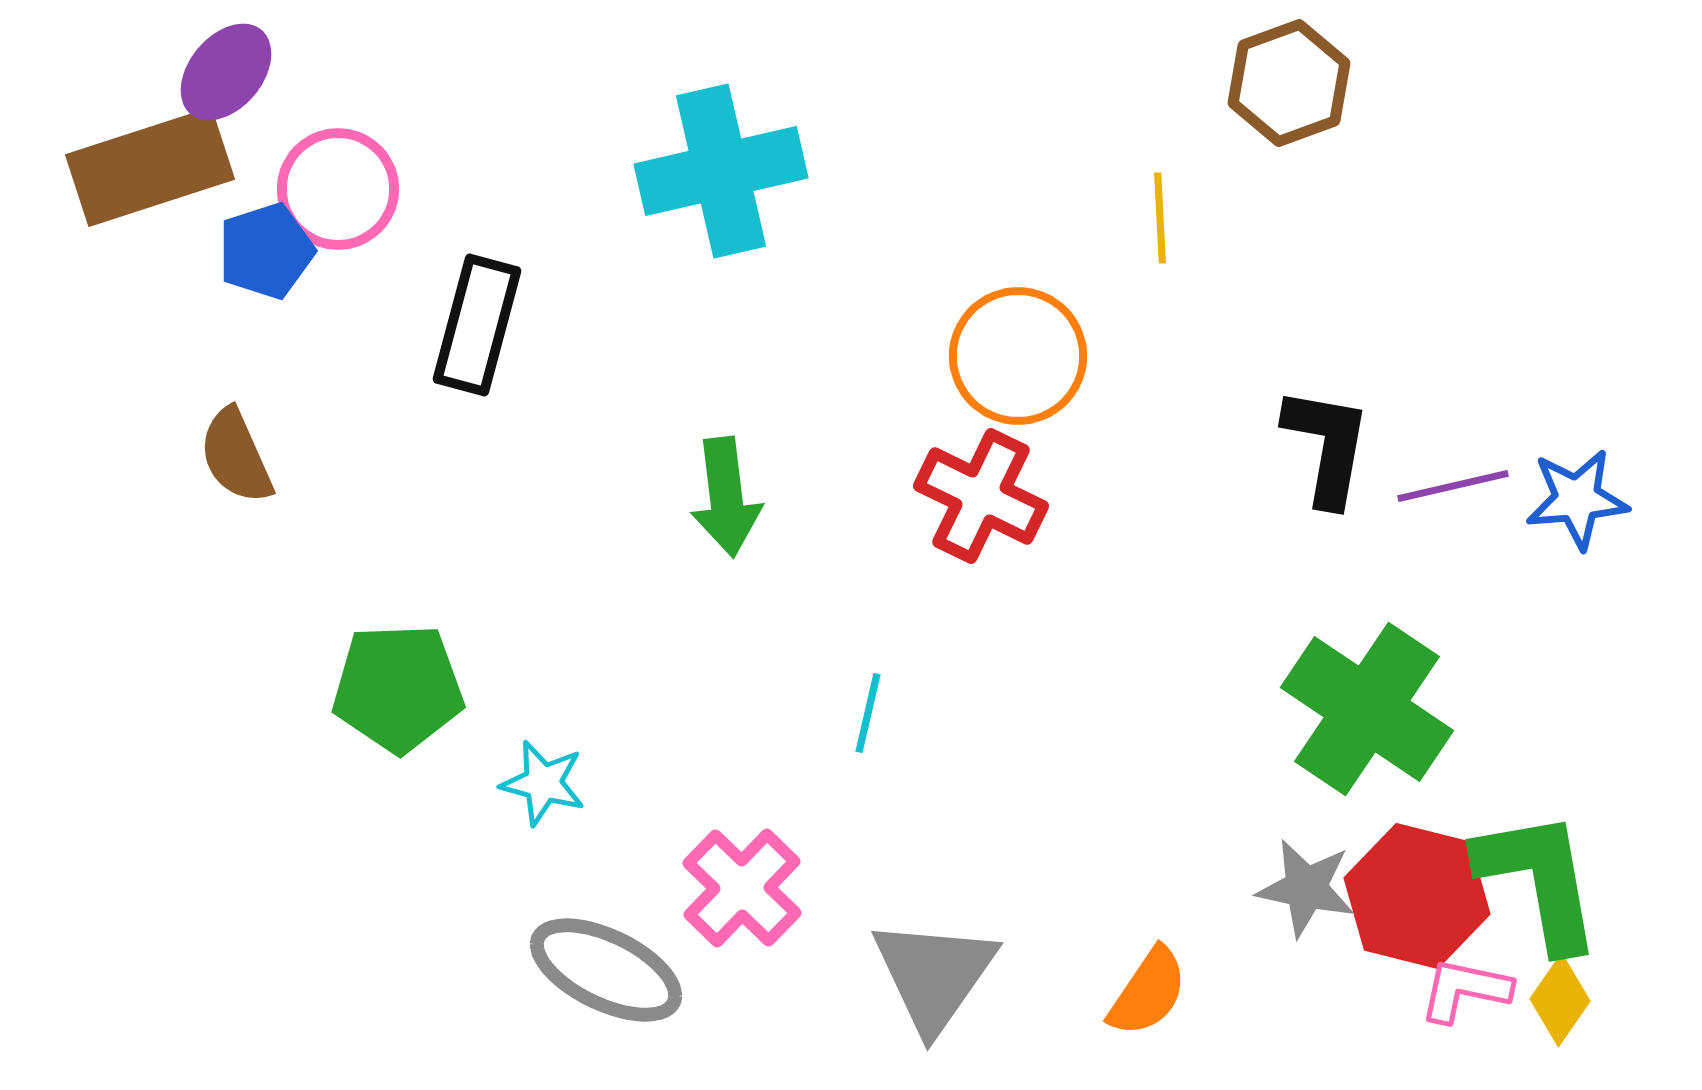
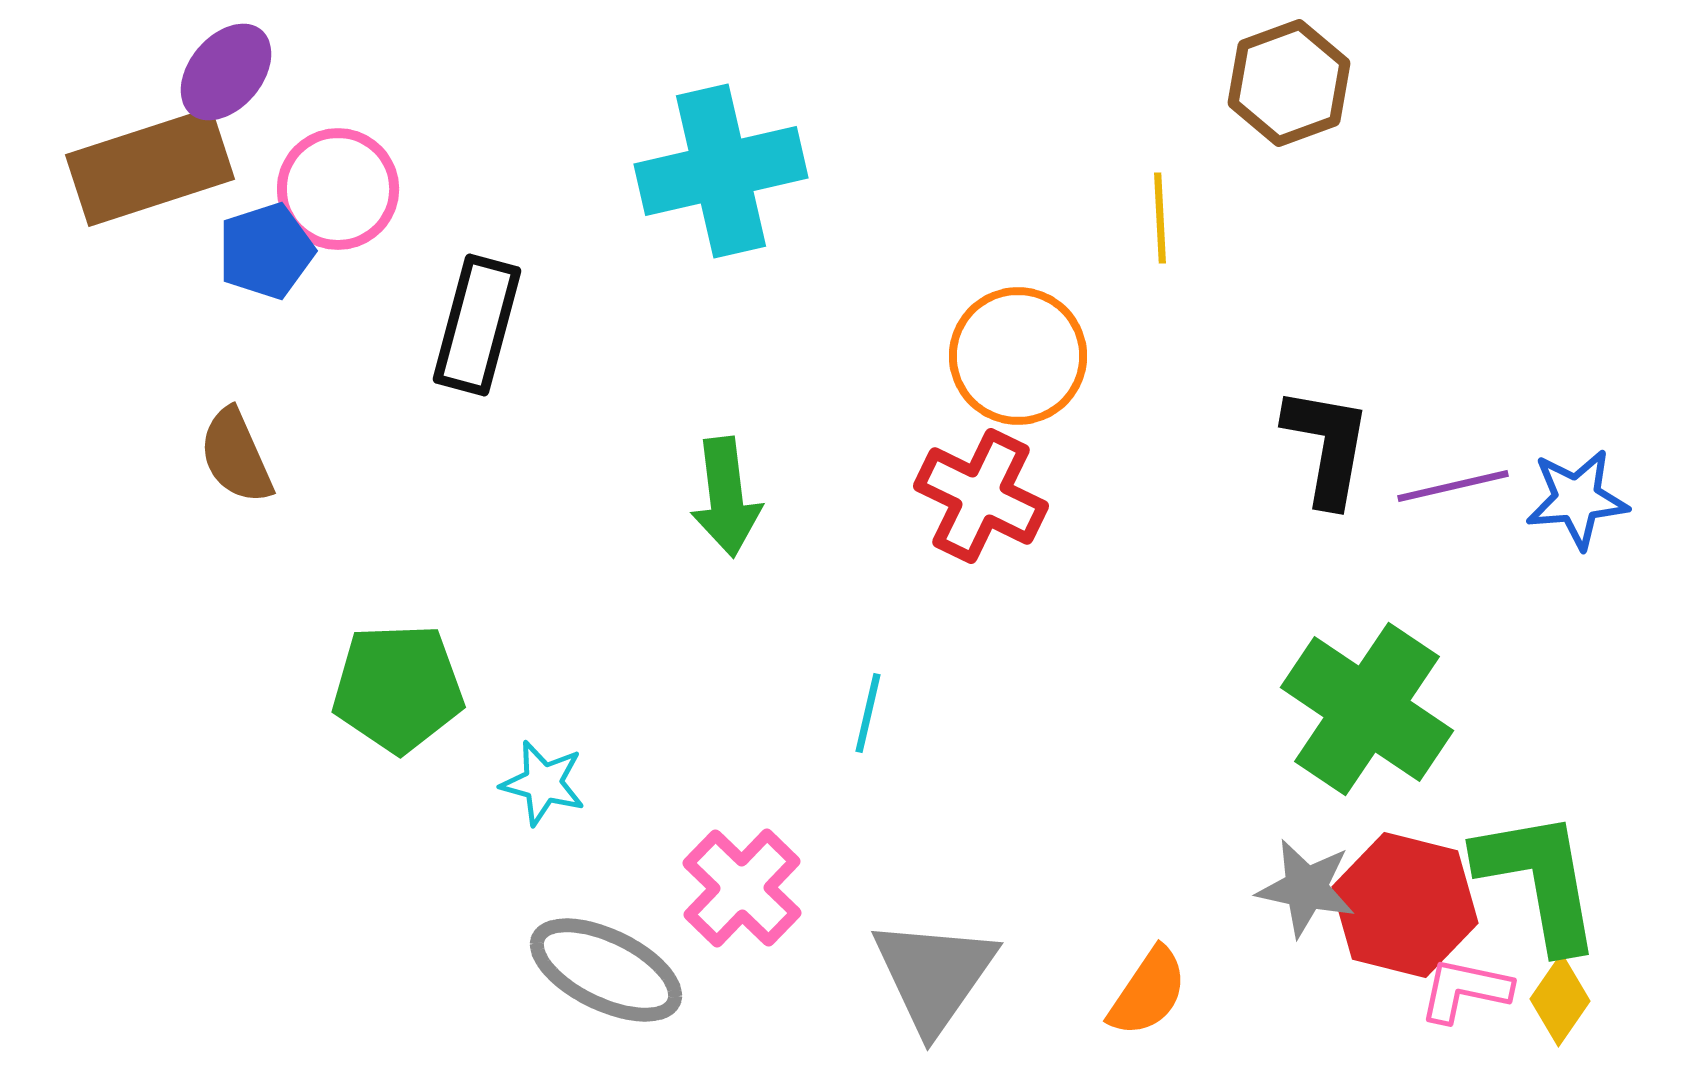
red hexagon: moved 12 px left, 9 px down
